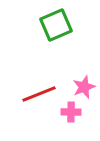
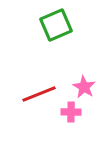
pink star: rotated 20 degrees counterclockwise
